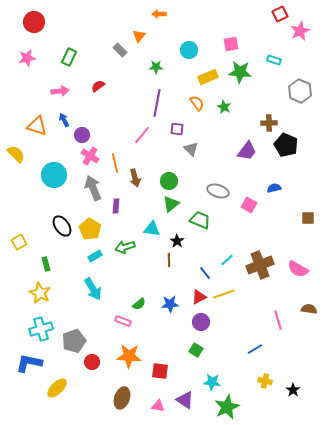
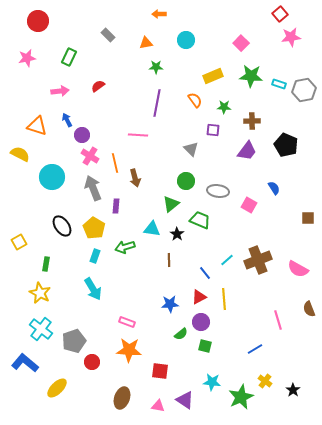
red square at (280, 14): rotated 14 degrees counterclockwise
red circle at (34, 22): moved 4 px right, 1 px up
pink star at (300, 31): moved 9 px left, 6 px down; rotated 18 degrees clockwise
orange triangle at (139, 36): moved 7 px right, 7 px down; rotated 40 degrees clockwise
pink square at (231, 44): moved 10 px right, 1 px up; rotated 35 degrees counterclockwise
gray rectangle at (120, 50): moved 12 px left, 15 px up
cyan circle at (189, 50): moved 3 px left, 10 px up
cyan rectangle at (274, 60): moved 5 px right, 24 px down
green star at (240, 72): moved 11 px right, 4 px down
yellow rectangle at (208, 77): moved 5 px right, 1 px up
gray hexagon at (300, 91): moved 4 px right, 1 px up; rotated 25 degrees clockwise
orange semicircle at (197, 103): moved 2 px left, 3 px up
green star at (224, 107): rotated 24 degrees counterclockwise
blue arrow at (64, 120): moved 3 px right
brown cross at (269, 123): moved 17 px left, 2 px up
purple square at (177, 129): moved 36 px right, 1 px down
pink line at (142, 135): moved 4 px left; rotated 54 degrees clockwise
yellow semicircle at (16, 154): moved 4 px right; rotated 18 degrees counterclockwise
cyan circle at (54, 175): moved 2 px left, 2 px down
green circle at (169, 181): moved 17 px right
blue semicircle at (274, 188): rotated 72 degrees clockwise
gray ellipse at (218, 191): rotated 10 degrees counterclockwise
yellow pentagon at (90, 229): moved 4 px right, 1 px up
black star at (177, 241): moved 7 px up
cyan rectangle at (95, 256): rotated 40 degrees counterclockwise
green rectangle at (46, 264): rotated 24 degrees clockwise
brown cross at (260, 265): moved 2 px left, 5 px up
yellow line at (224, 294): moved 5 px down; rotated 75 degrees counterclockwise
green semicircle at (139, 304): moved 42 px right, 30 px down
brown semicircle at (309, 309): rotated 119 degrees counterclockwise
pink rectangle at (123, 321): moved 4 px right, 1 px down
cyan cross at (41, 329): rotated 35 degrees counterclockwise
green square at (196, 350): moved 9 px right, 4 px up; rotated 16 degrees counterclockwise
orange star at (129, 356): moved 6 px up
blue L-shape at (29, 363): moved 4 px left; rotated 28 degrees clockwise
yellow cross at (265, 381): rotated 24 degrees clockwise
green star at (227, 407): moved 14 px right, 10 px up
